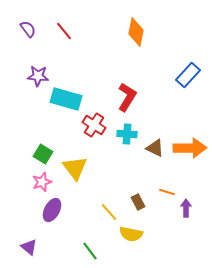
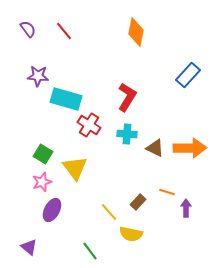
red cross: moved 5 px left
brown rectangle: rotated 70 degrees clockwise
